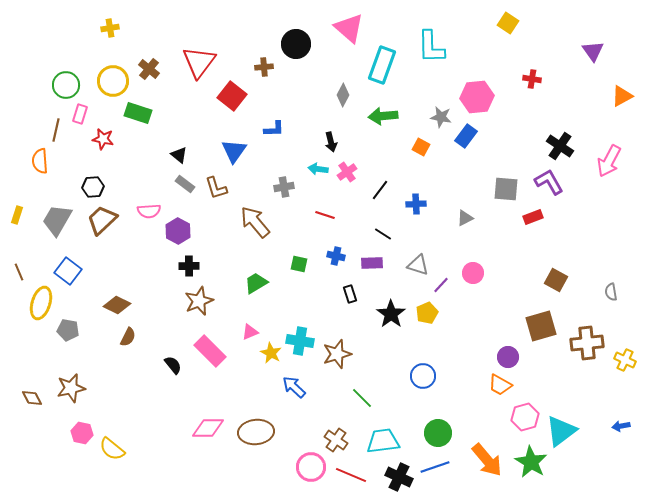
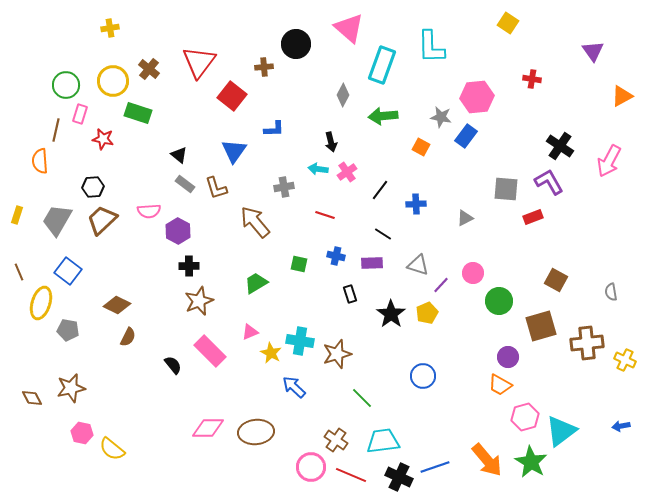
green circle at (438, 433): moved 61 px right, 132 px up
